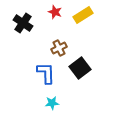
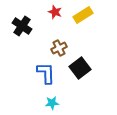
black cross: moved 1 px left, 3 px down
